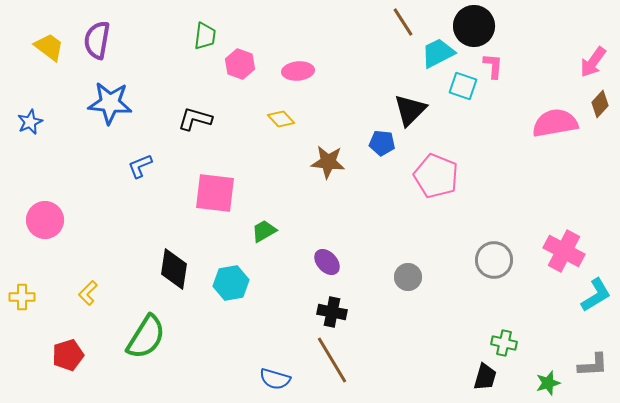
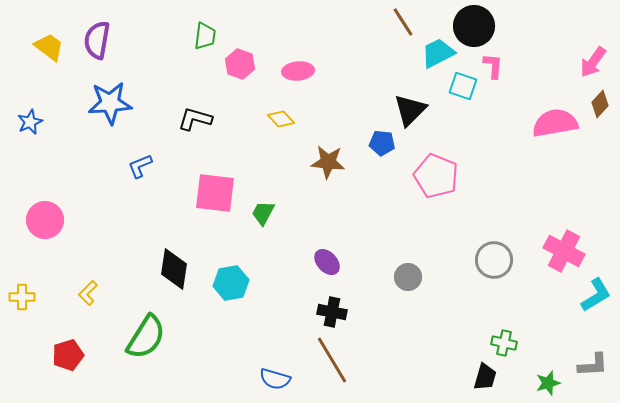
blue star at (110, 103): rotated 9 degrees counterclockwise
green trapezoid at (264, 231): moved 1 px left, 18 px up; rotated 32 degrees counterclockwise
